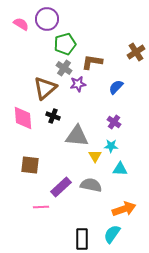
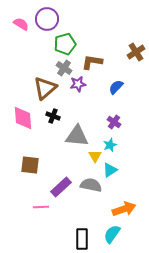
cyan star: moved 1 px left, 1 px up; rotated 24 degrees counterclockwise
cyan triangle: moved 10 px left, 1 px down; rotated 35 degrees counterclockwise
